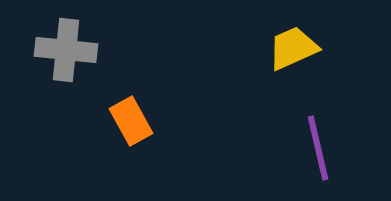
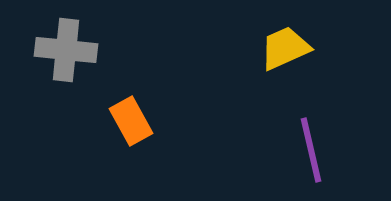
yellow trapezoid: moved 8 px left
purple line: moved 7 px left, 2 px down
